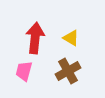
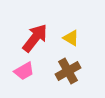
red arrow: rotated 32 degrees clockwise
pink trapezoid: rotated 135 degrees counterclockwise
